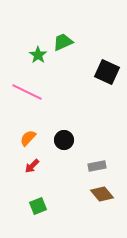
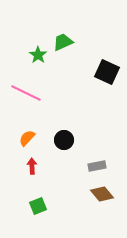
pink line: moved 1 px left, 1 px down
orange semicircle: moved 1 px left
red arrow: rotated 133 degrees clockwise
